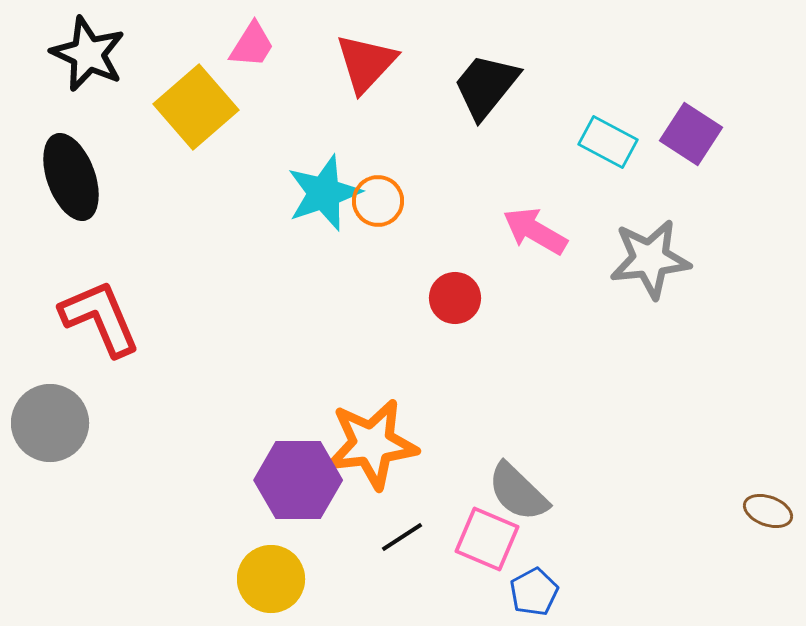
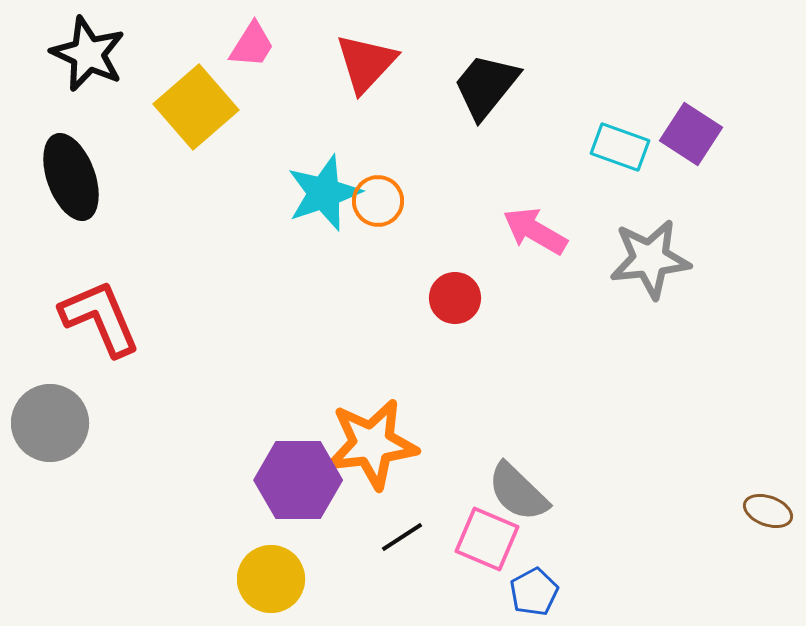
cyan rectangle: moved 12 px right, 5 px down; rotated 8 degrees counterclockwise
